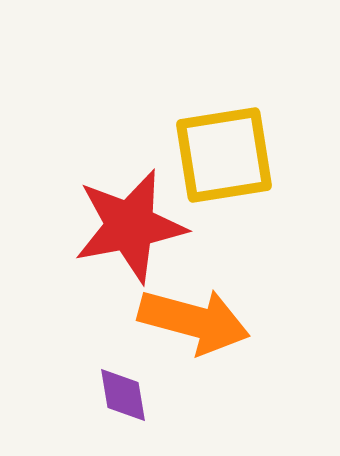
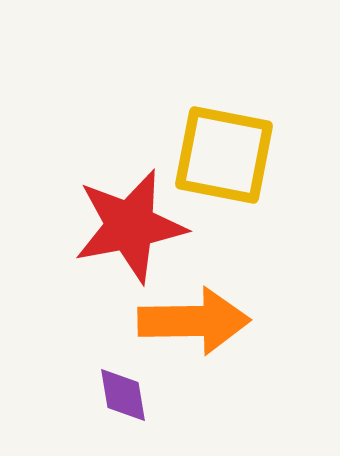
yellow square: rotated 20 degrees clockwise
orange arrow: rotated 16 degrees counterclockwise
